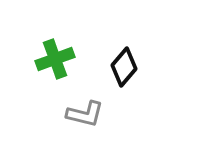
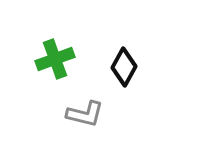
black diamond: rotated 12 degrees counterclockwise
